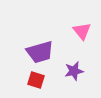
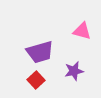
pink triangle: rotated 36 degrees counterclockwise
red square: rotated 30 degrees clockwise
